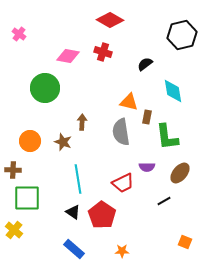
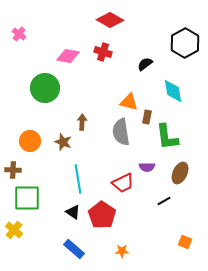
black hexagon: moved 3 px right, 8 px down; rotated 16 degrees counterclockwise
brown ellipse: rotated 15 degrees counterclockwise
